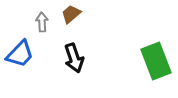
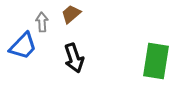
blue trapezoid: moved 3 px right, 8 px up
green rectangle: rotated 30 degrees clockwise
